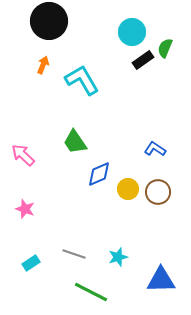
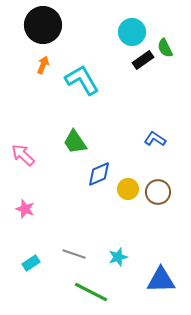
black circle: moved 6 px left, 4 px down
green semicircle: rotated 48 degrees counterclockwise
blue L-shape: moved 10 px up
